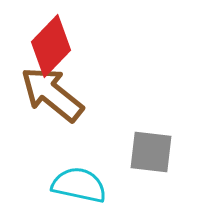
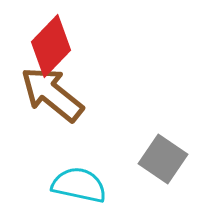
gray square: moved 12 px right, 7 px down; rotated 27 degrees clockwise
